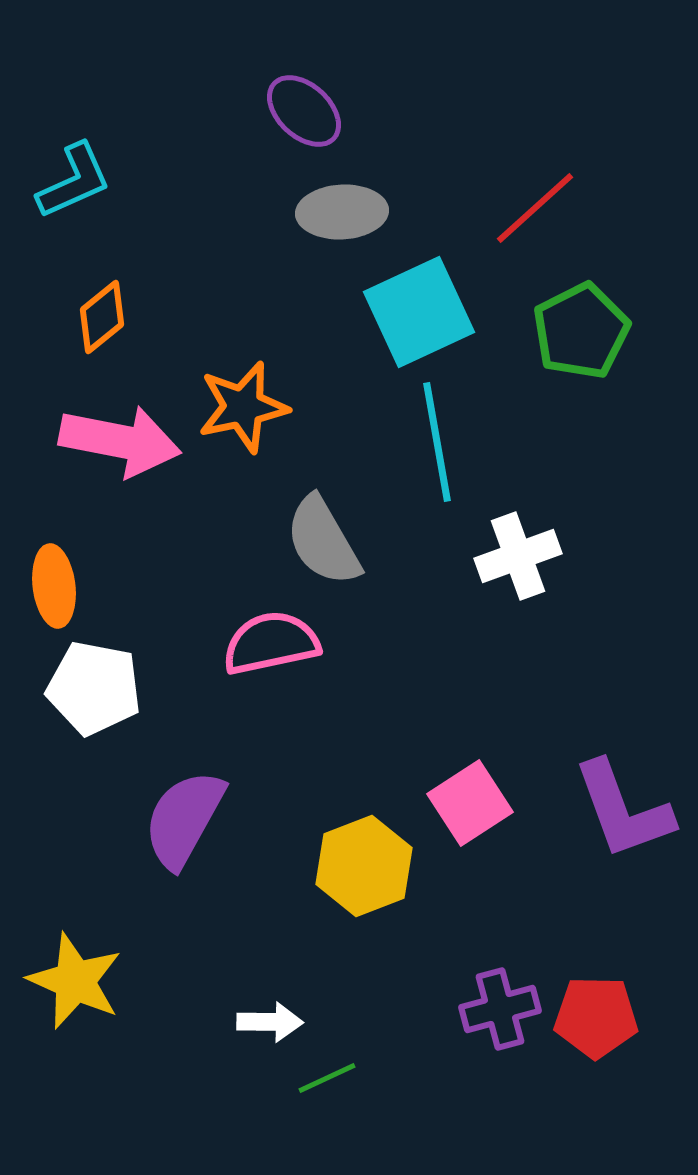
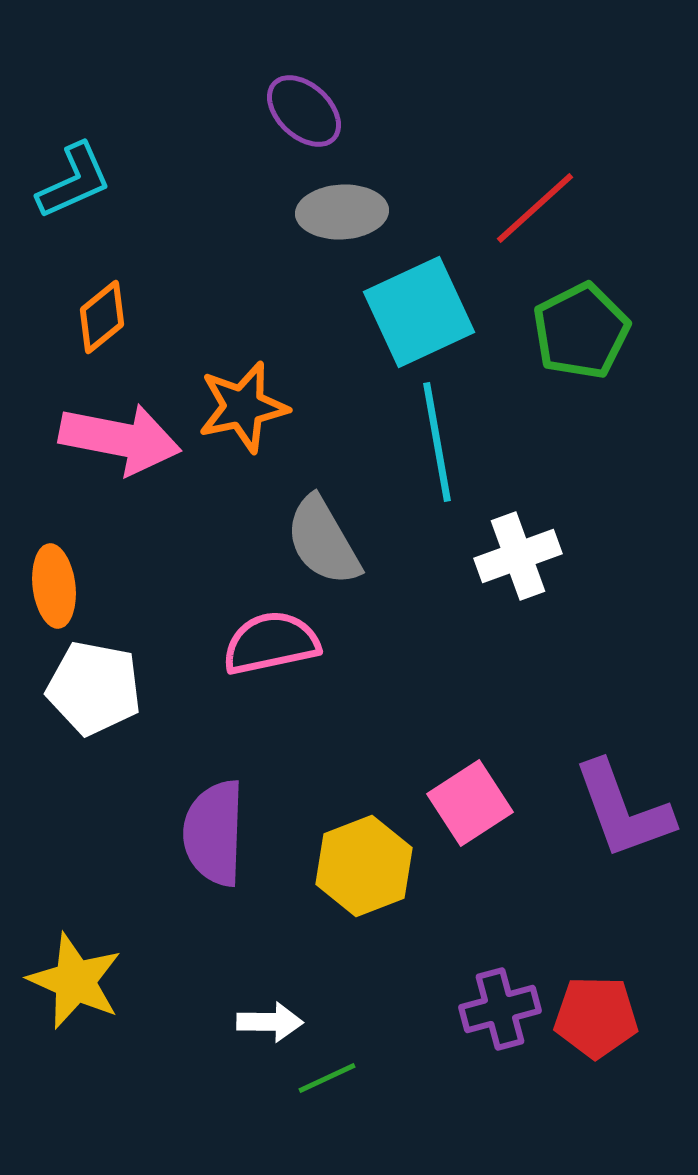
pink arrow: moved 2 px up
purple semicircle: moved 30 px right, 14 px down; rotated 27 degrees counterclockwise
